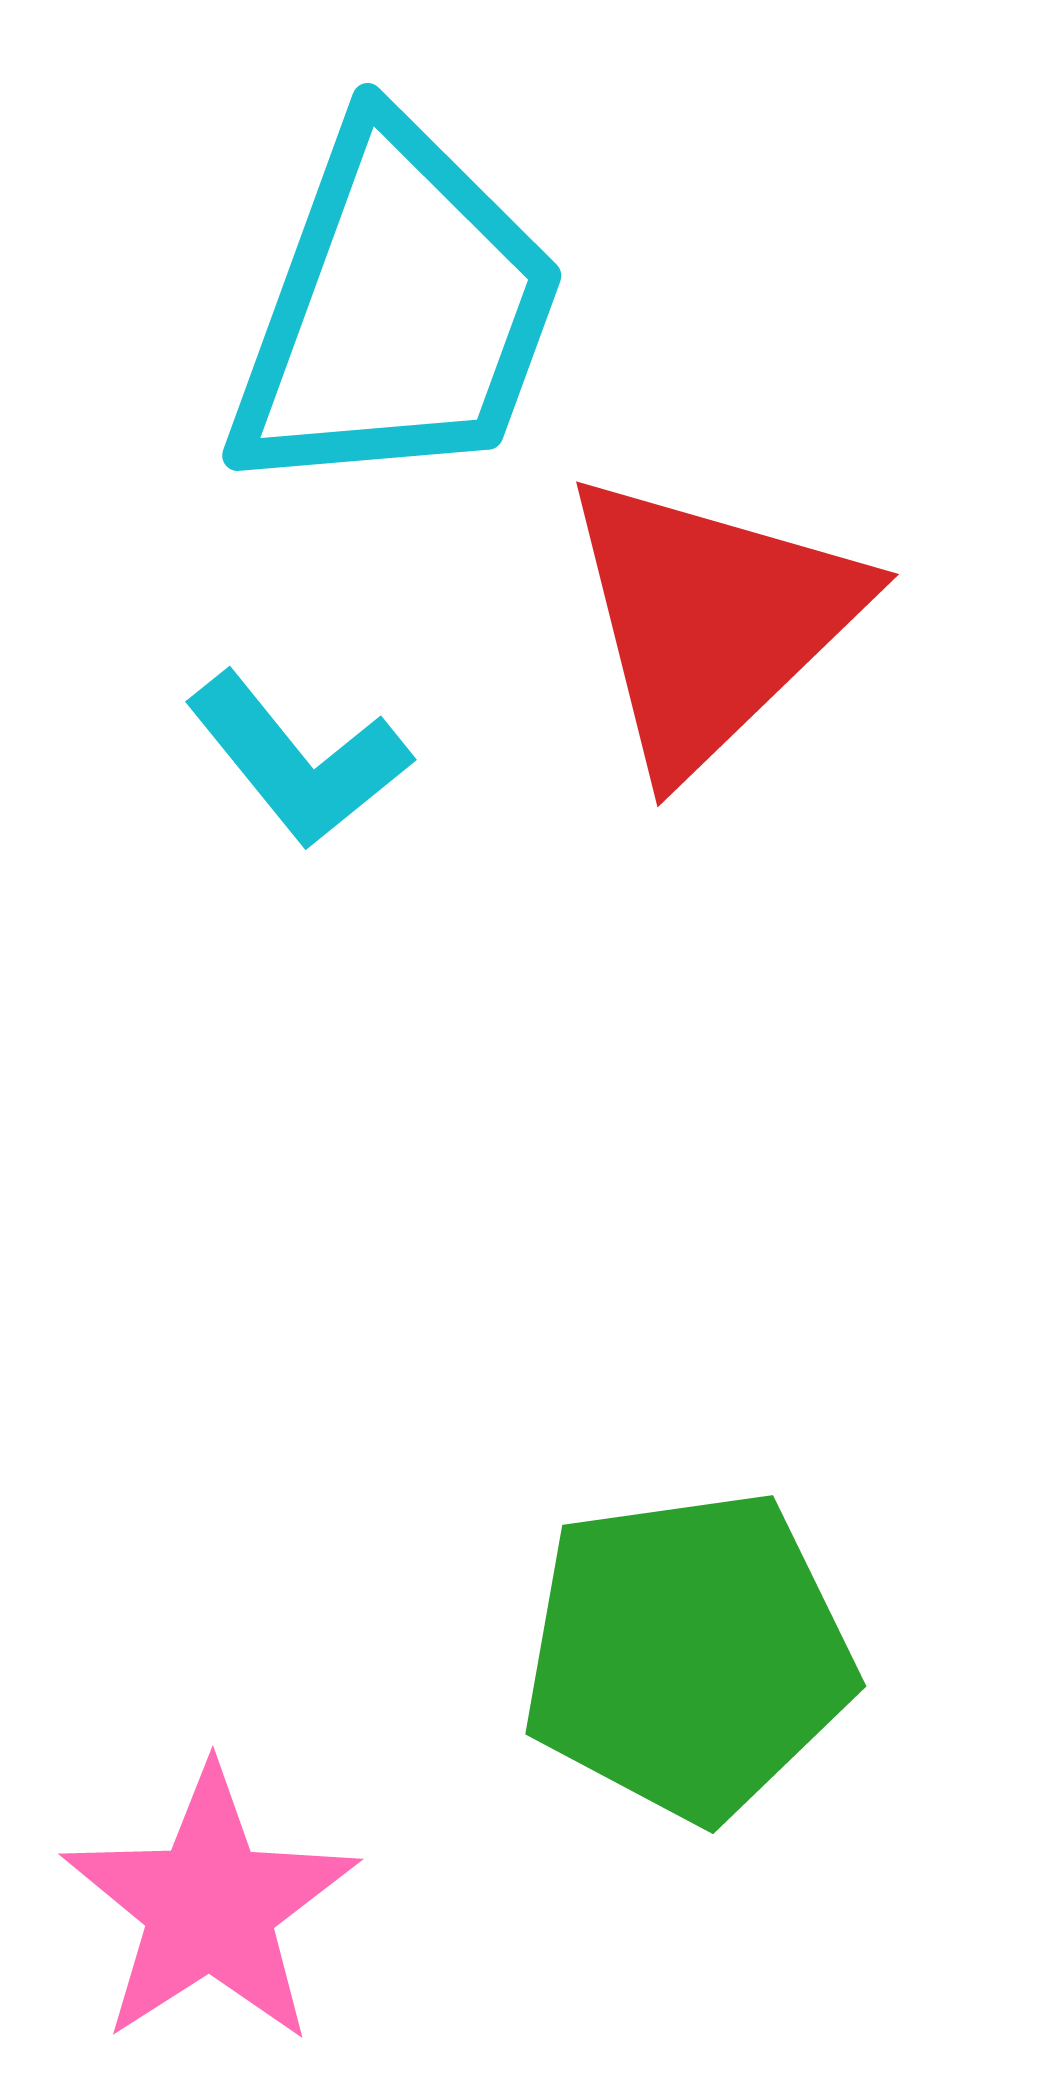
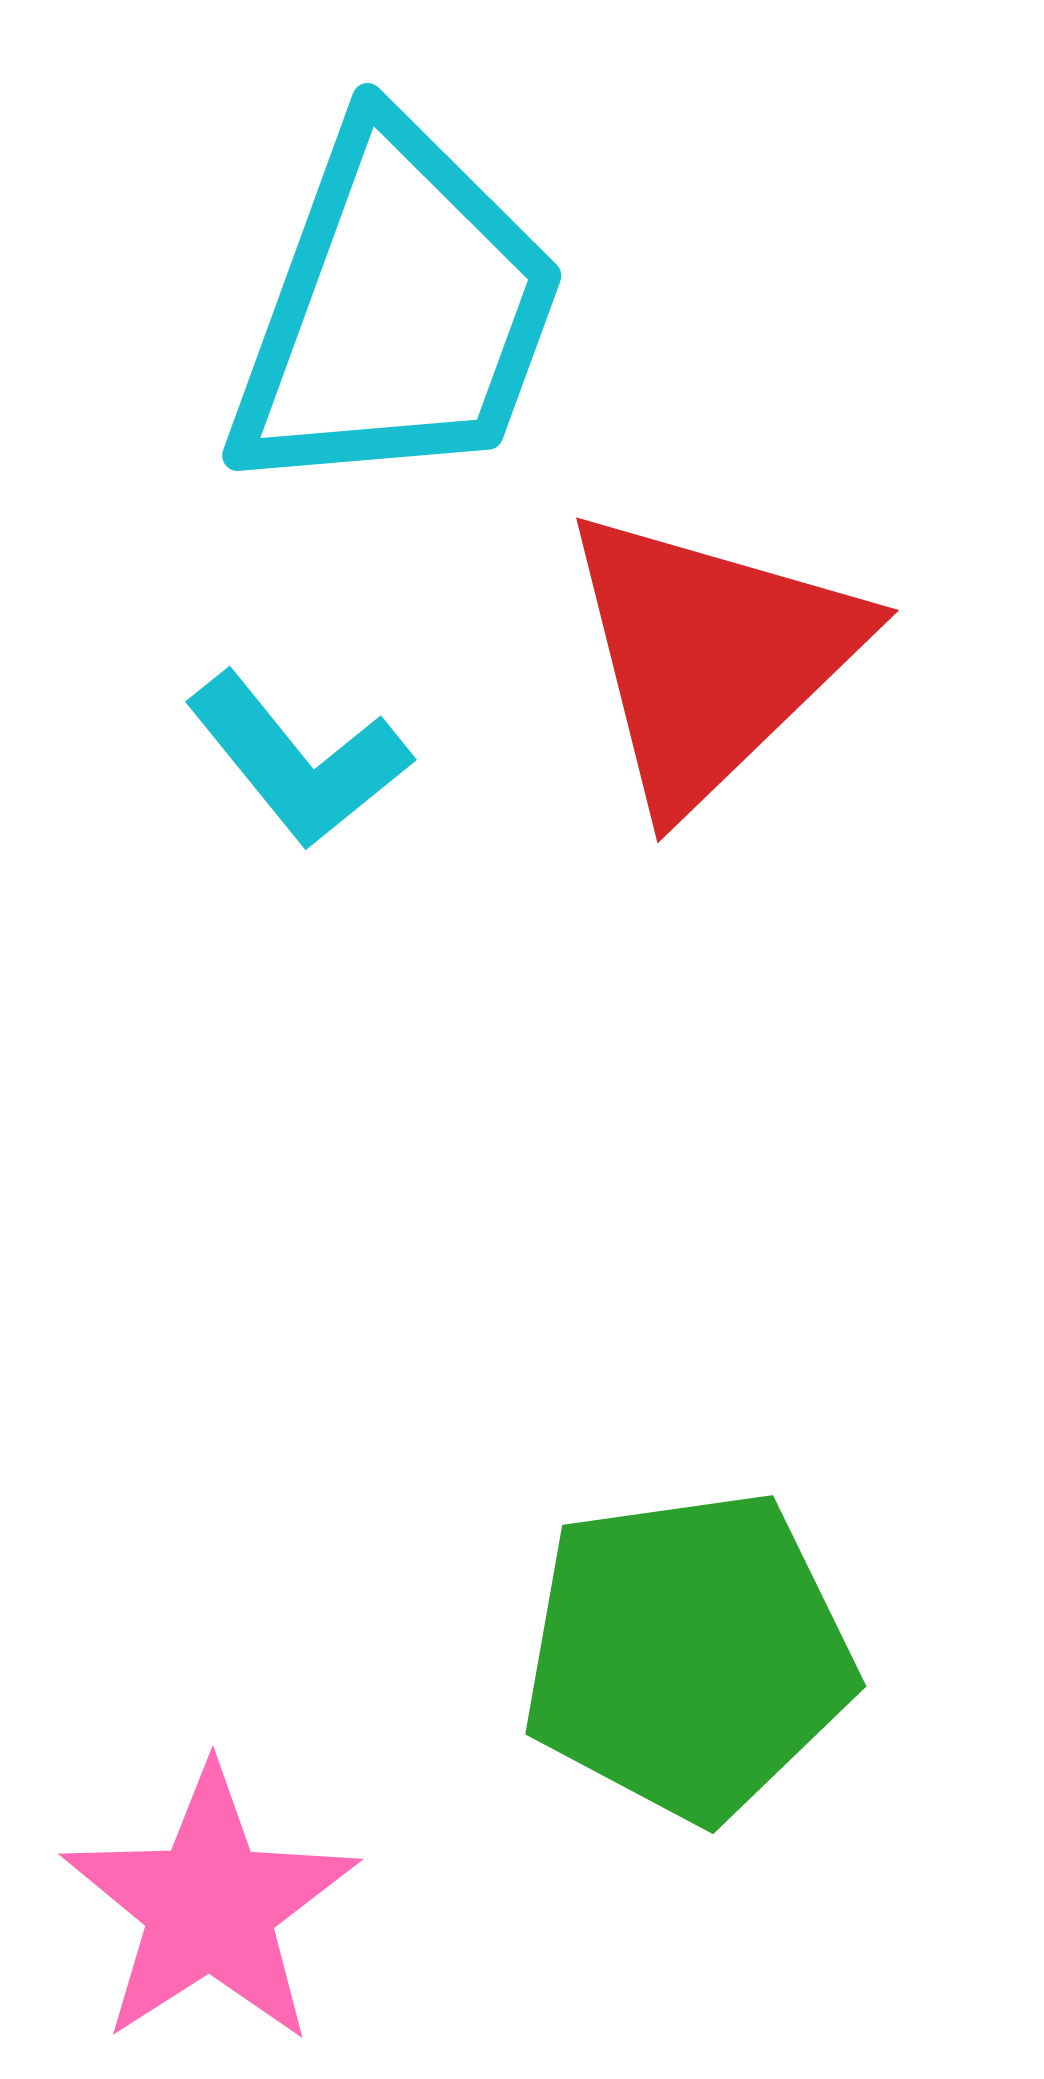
red triangle: moved 36 px down
